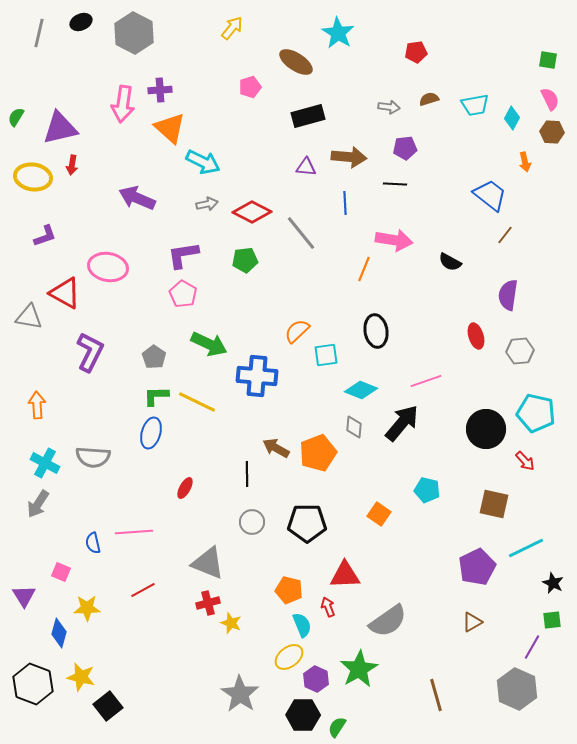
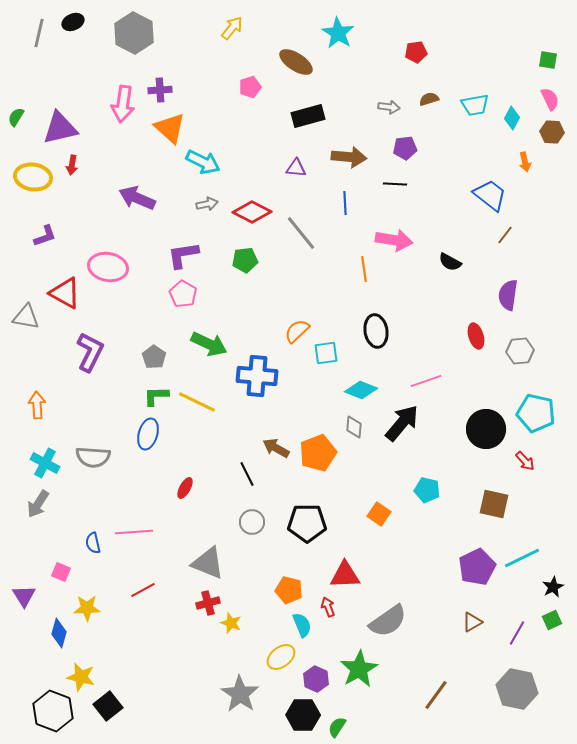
black ellipse at (81, 22): moved 8 px left
purple triangle at (306, 167): moved 10 px left, 1 px down
orange line at (364, 269): rotated 30 degrees counterclockwise
gray triangle at (29, 317): moved 3 px left
cyan square at (326, 355): moved 2 px up
blue ellipse at (151, 433): moved 3 px left, 1 px down
black line at (247, 474): rotated 25 degrees counterclockwise
cyan line at (526, 548): moved 4 px left, 10 px down
black star at (553, 583): moved 4 px down; rotated 20 degrees clockwise
green square at (552, 620): rotated 18 degrees counterclockwise
purple line at (532, 647): moved 15 px left, 14 px up
yellow ellipse at (289, 657): moved 8 px left
black hexagon at (33, 684): moved 20 px right, 27 px down
gray hexagon at (517, 689): rotated 12 degrees counterclockwise
brown line at (436, 695): rotated 52 degrees clockwise
